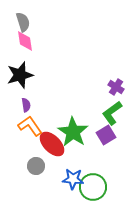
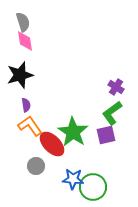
purple square: rotated 18 degrees clockwise
